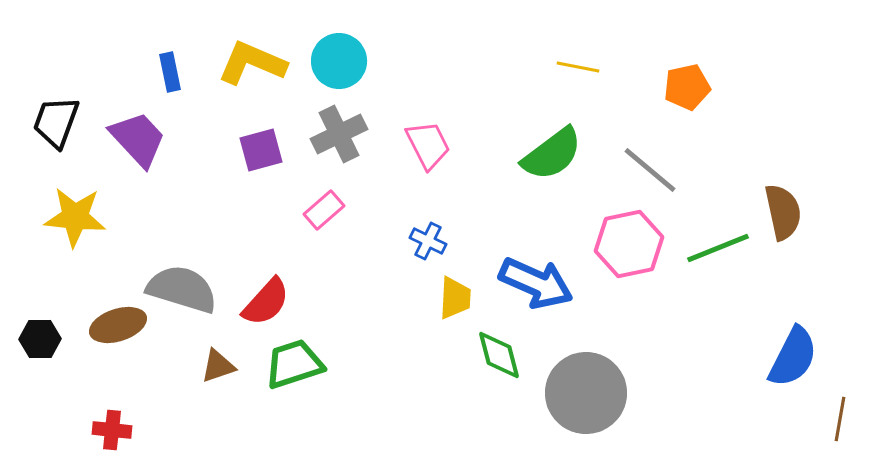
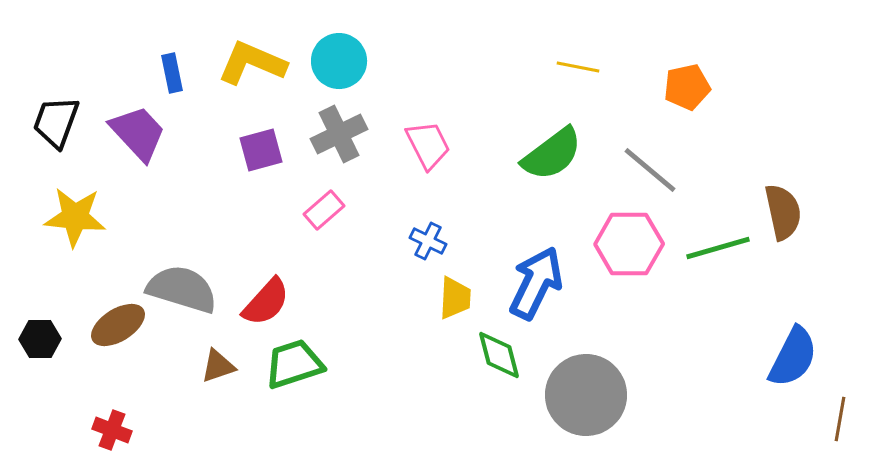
blue rectangle: moved 2 px right, 1 px down
purple trapezoid: moved 6 px up
pink hexagon: rotated 12 degrees clockwise
green line: rotated 6 degrees clockwise
blue arrow: rotated 88 degrees counterclockwise
brown ellipse: rotated 14 degrees counterclockwise
gray circle: moved 2 px down
red cross: rotated 15 degrees clockwise
